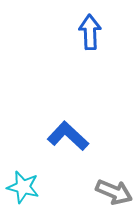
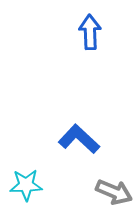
blue L-shape: moved 11 px right, 3 px down
cyan star: moved 3 px right, 2 px up; rotated 16 degrees counterclockwise
